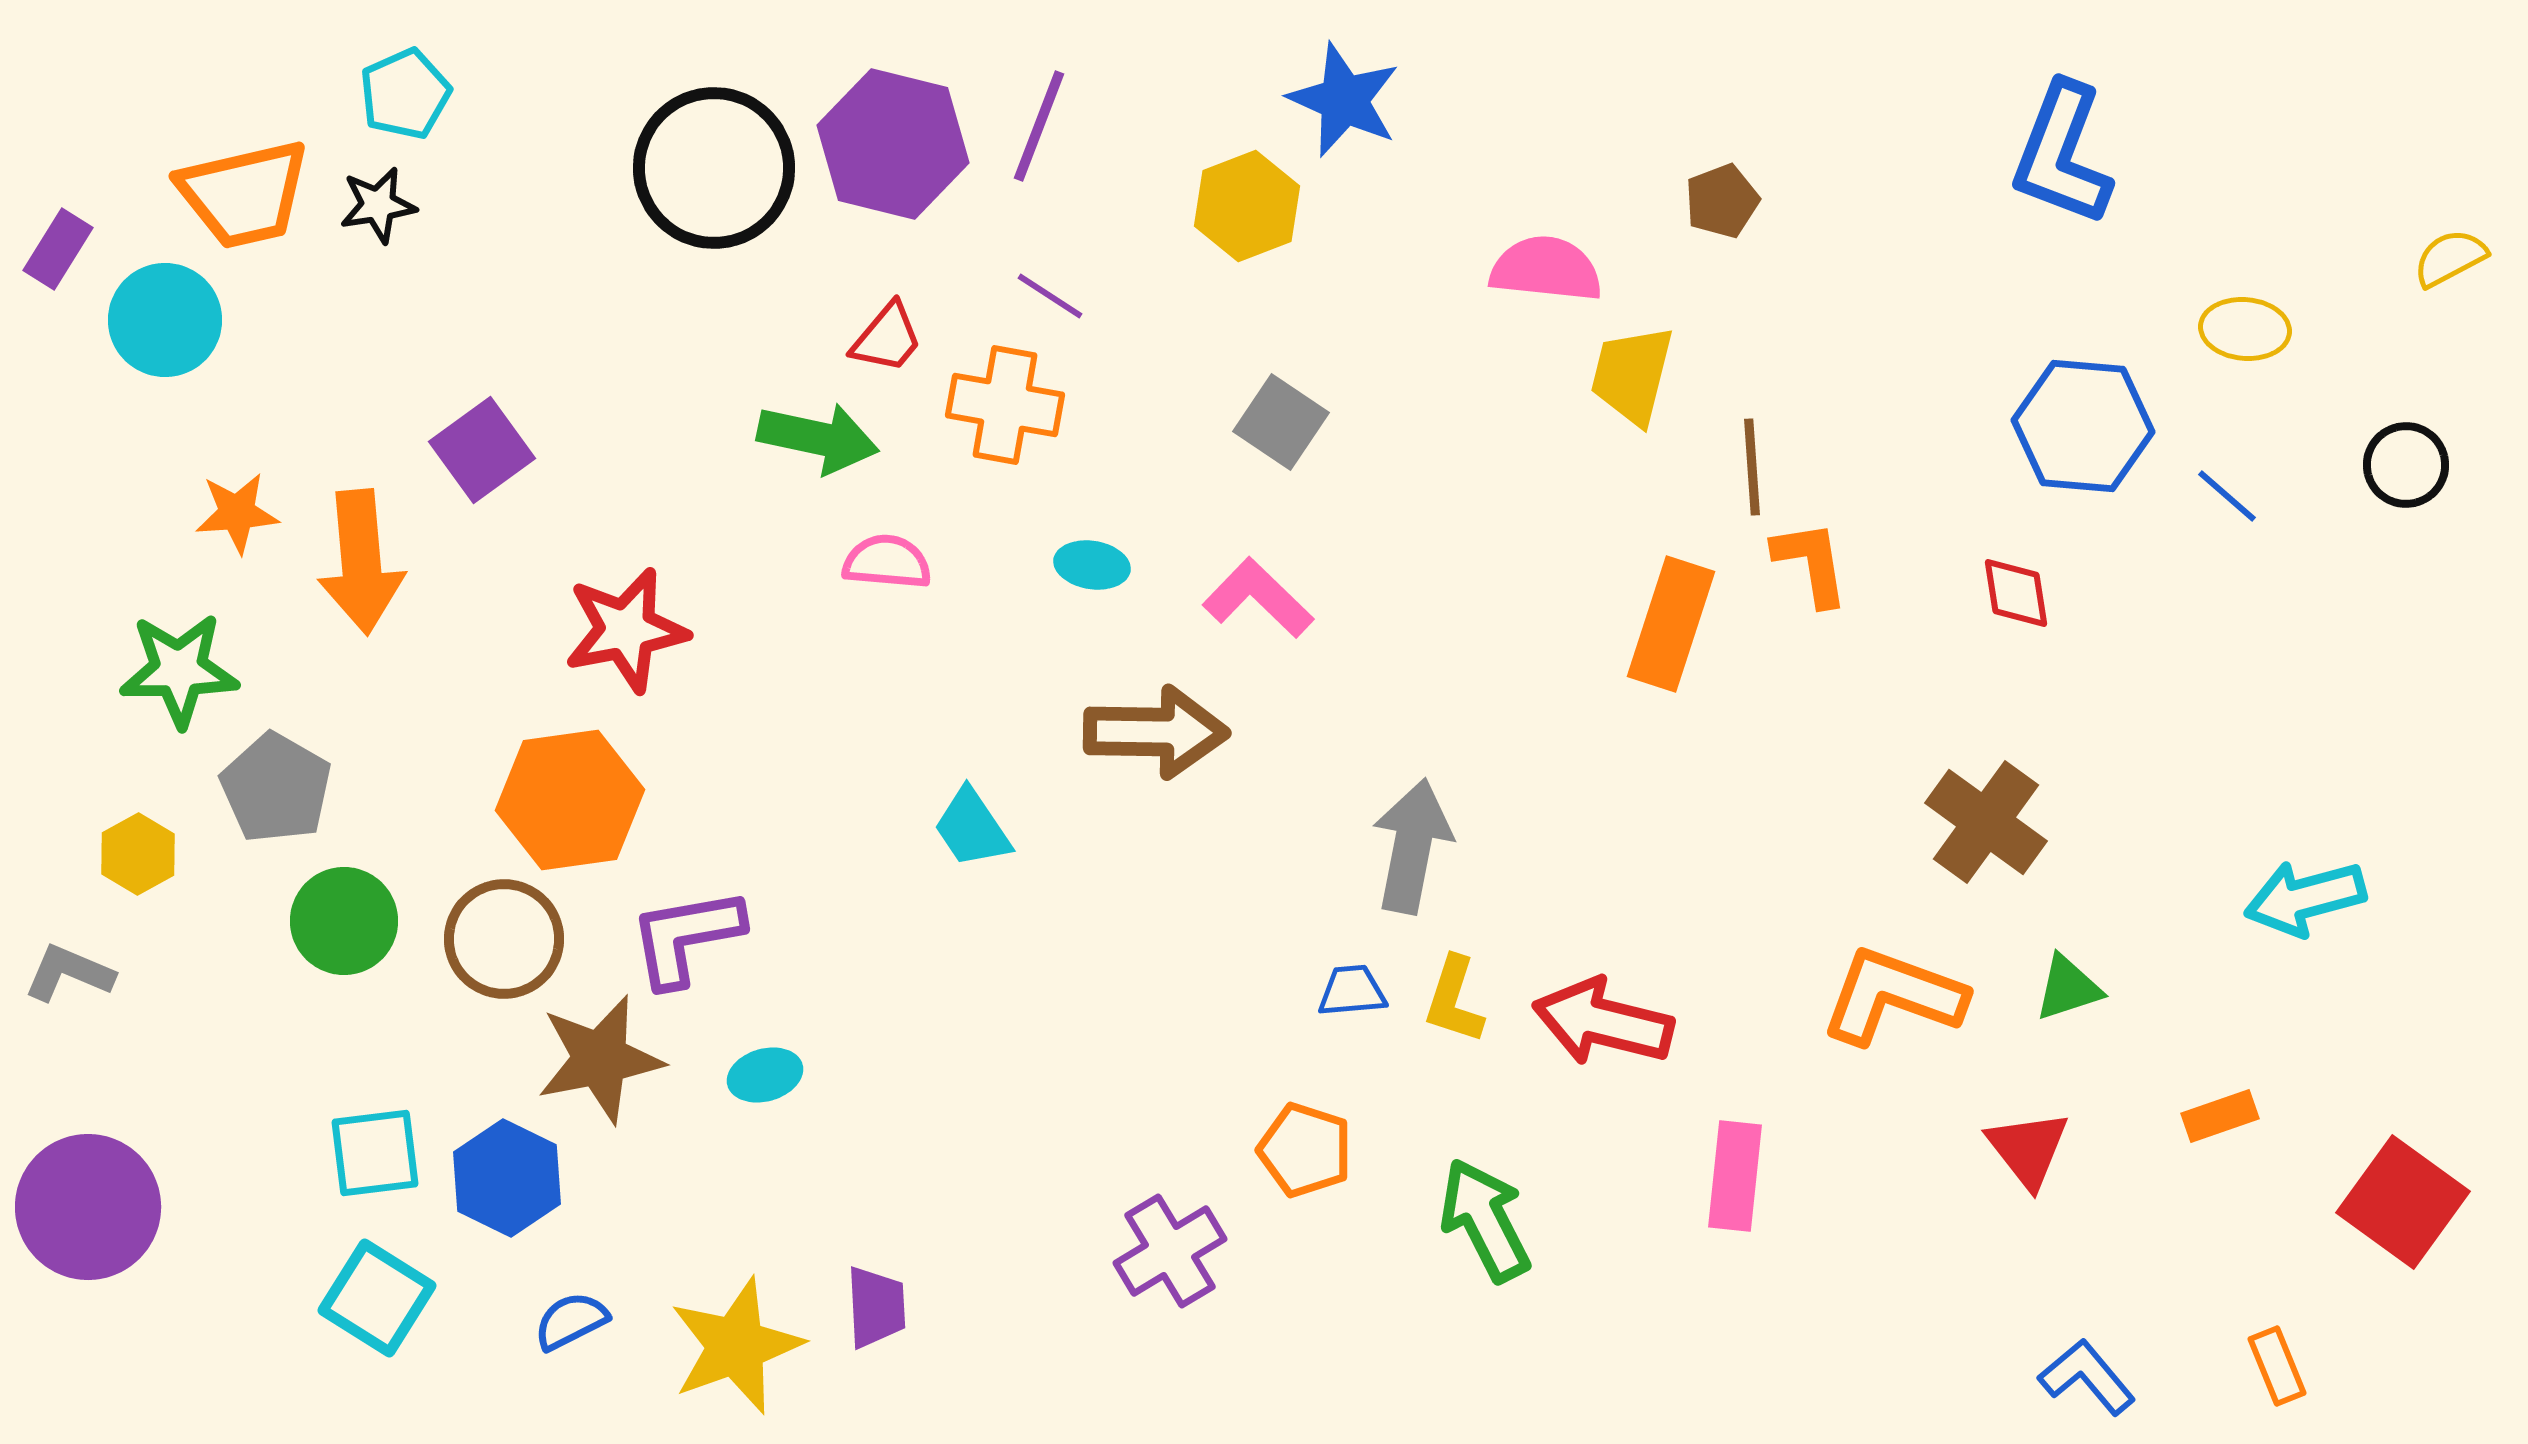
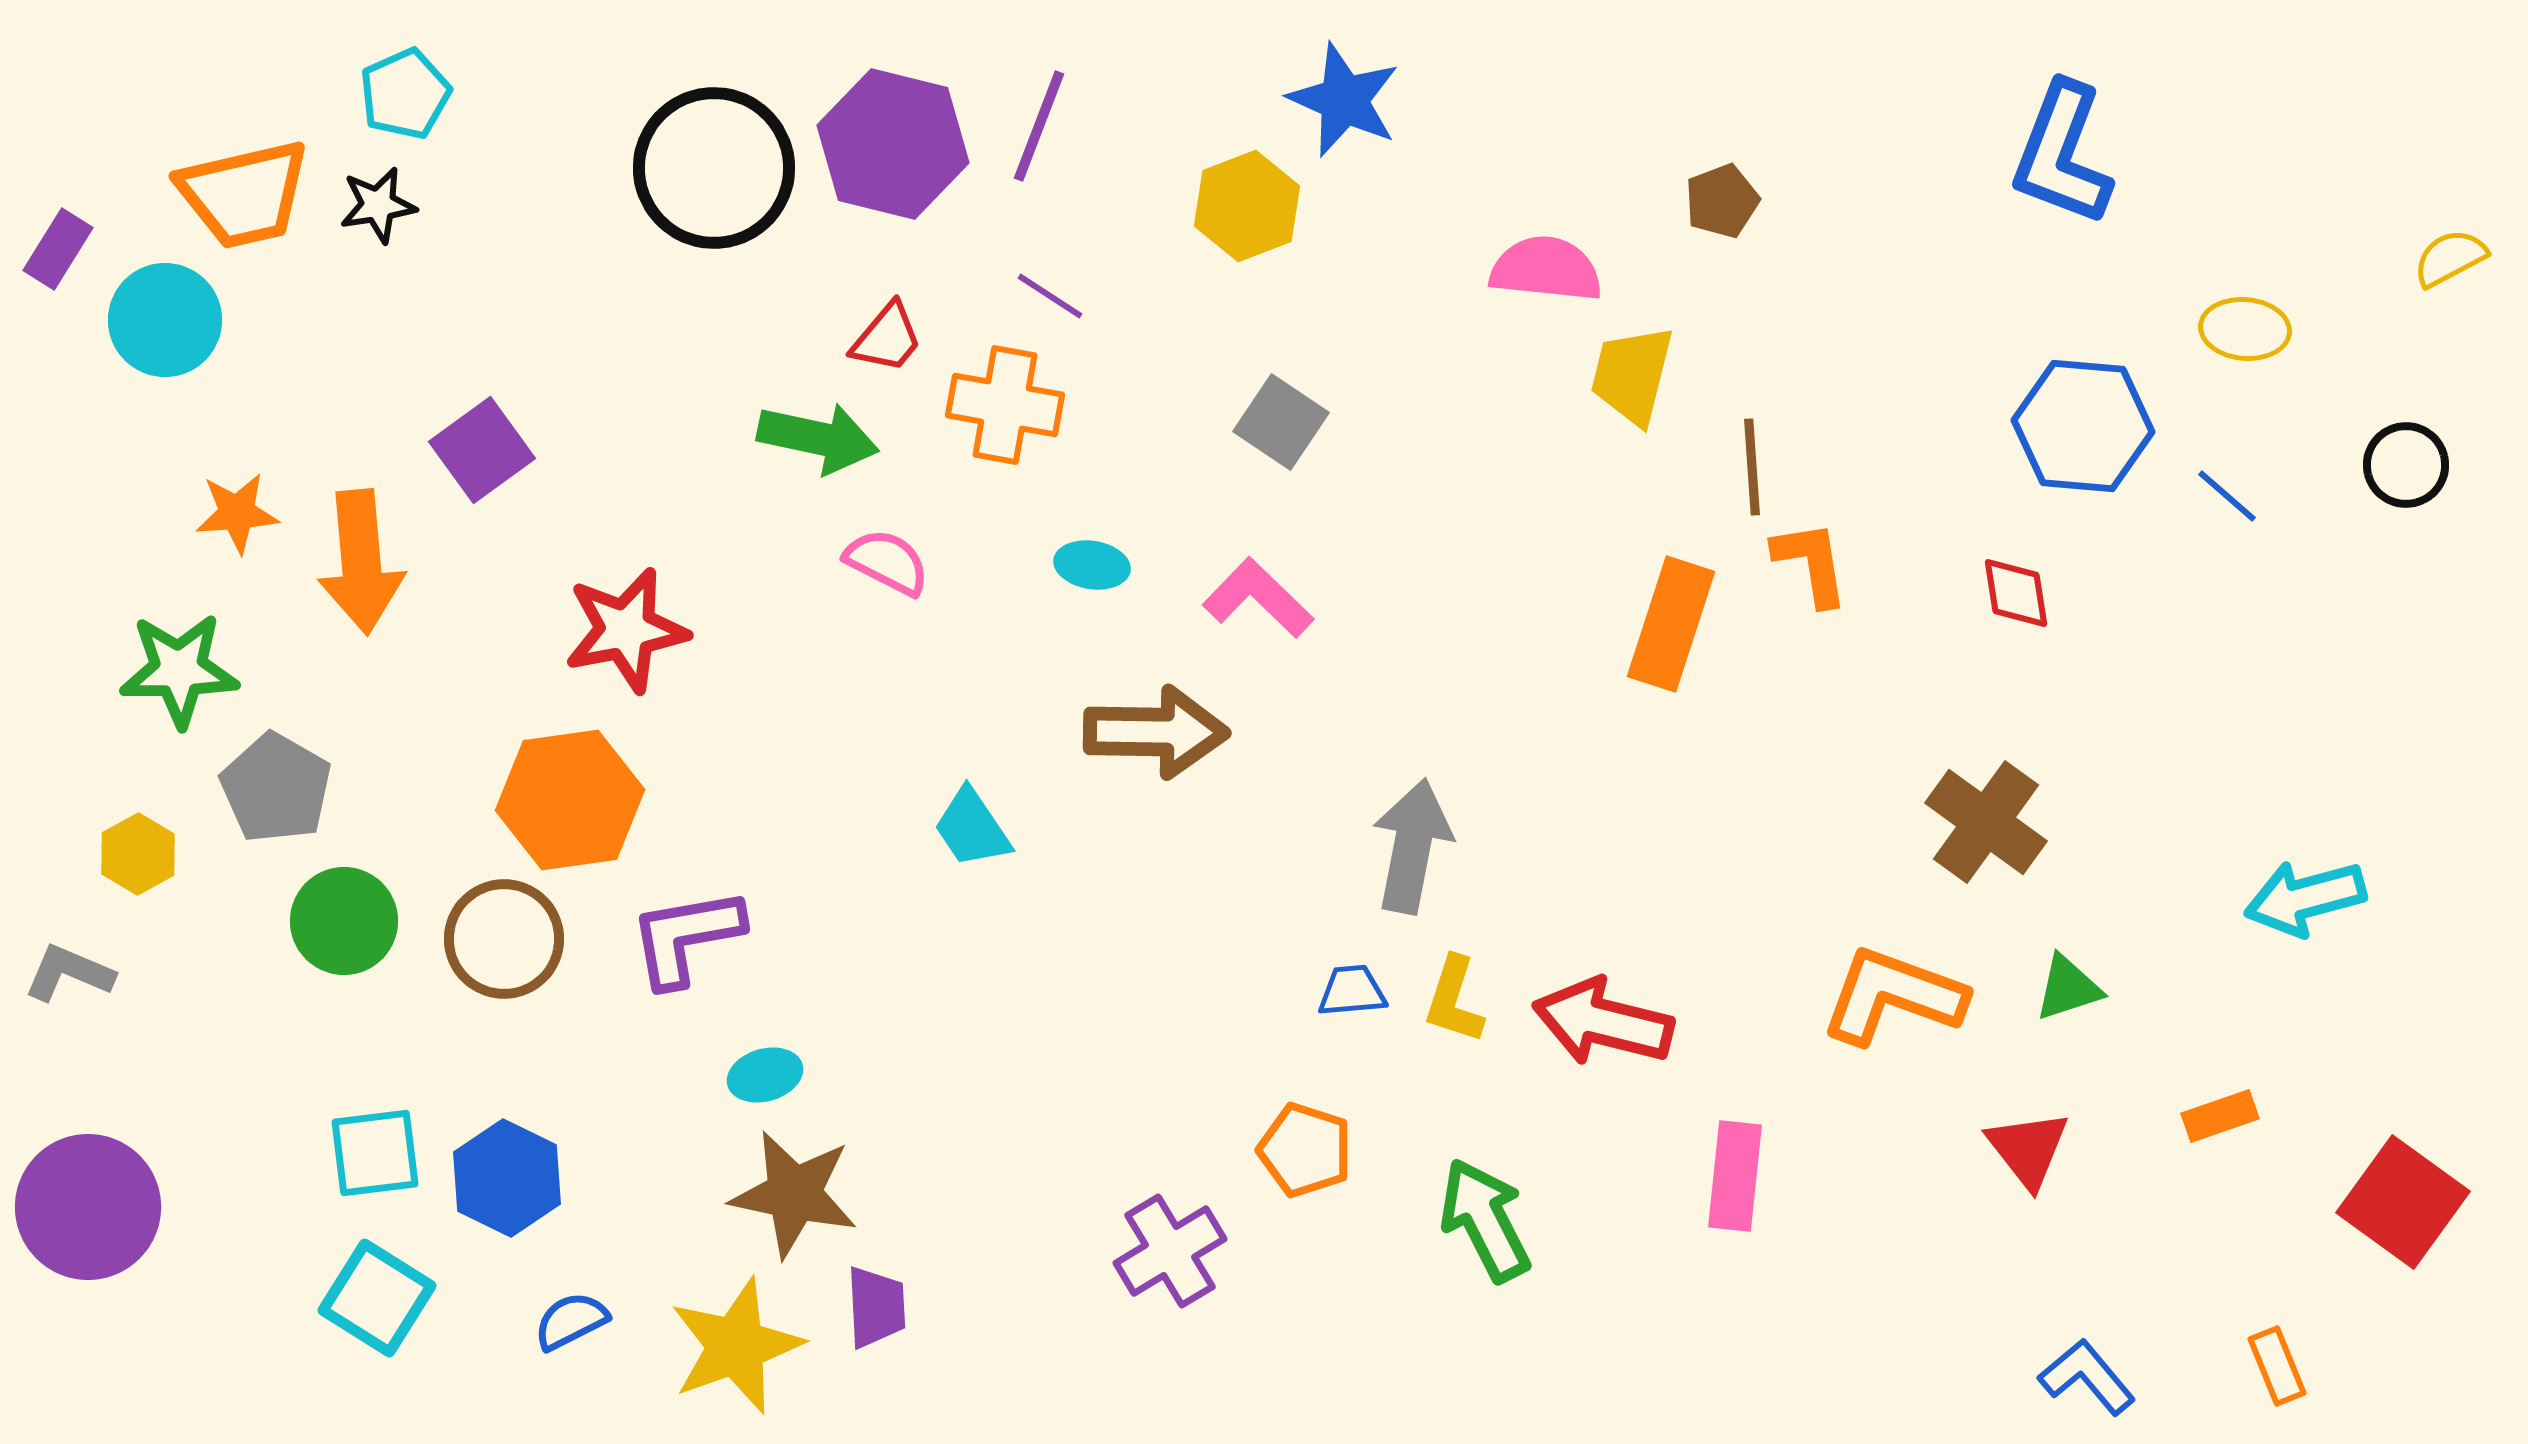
pink semicircle at (887, 562): rotated 22 degrees clockwise
brown star at (600, 1059): moved 194 px right, 135 px down; rotated 23 degrees clockwise
